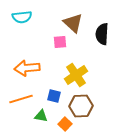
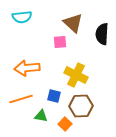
yellow cross: rotated 30 degrees counterclockwise
